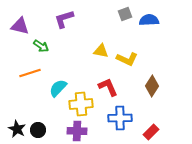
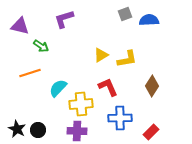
yellow triangle: moved 4 px down; rotated 42 degrees counterclockwise
yellow L-shape: rotated 35 degrees counterclockwise
